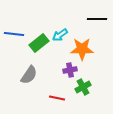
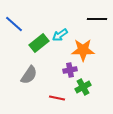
blue line: moved 10 px up; rotated 36 degrees clockwise
orange star: moved 1 px right, 1 px down
